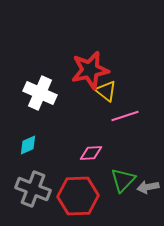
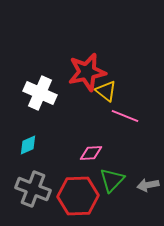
red star: moved 3 px left, 2 px down
pink line: rotated 40 degrees clockwise
green triangle: moved 11 px left
gray arrow: moved 2 px up
